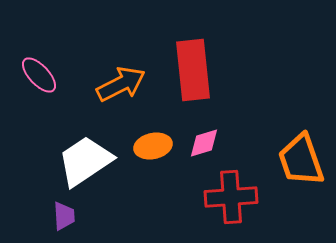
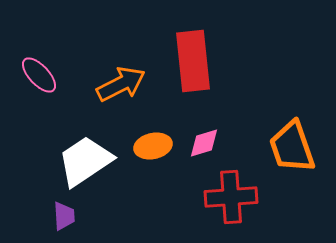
red rectangle: moved 9 px up
orange trapezoid: moved 9 px left, 13 px up
